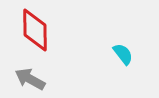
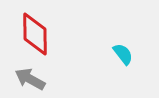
red diamond: moved 4 px down
